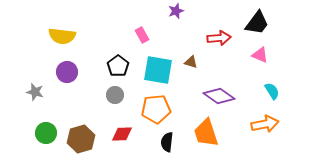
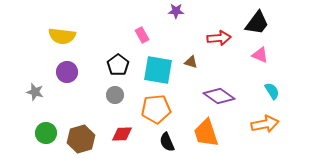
purple star: rotated 21 degrees clockwise
black pentagon: moved 1 px up
black semicircle: rotated 30 degrees counterclockwise
